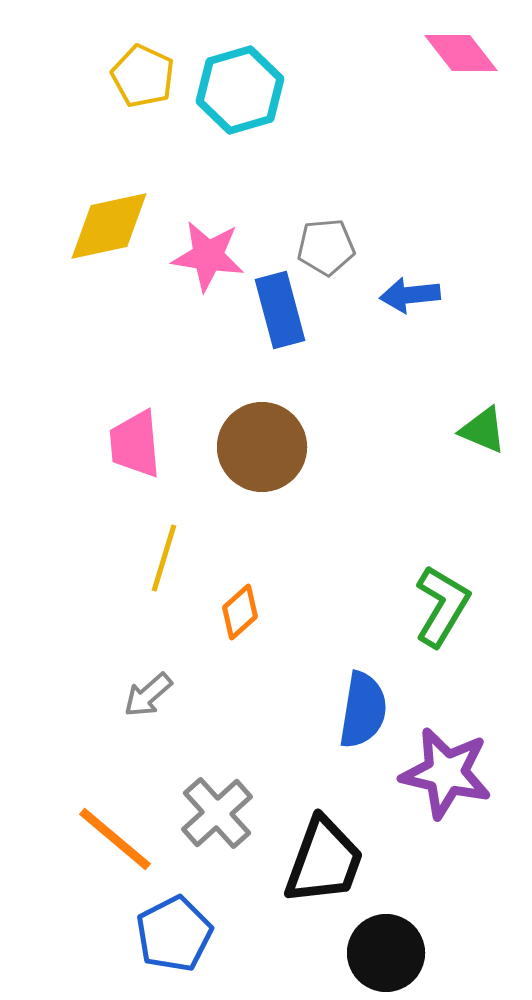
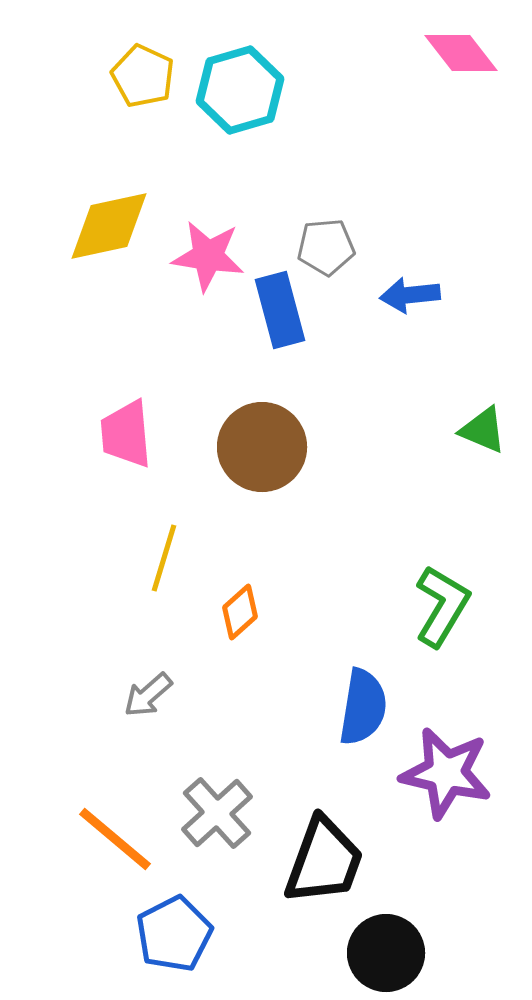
pink trapezoid: moved 9 px left, 10 px up
blue semicircle: moved 3 px up
